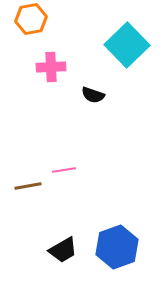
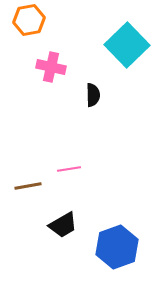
orange hexagon: moved 2 px left, 1 px down
pink cross: rotated 16 degrees clockwise
black semicircle: rotated 110 degrees counterclockwise
pink line: moved 5 px right, 1 px up
black trapezoid: moved 25 px up
